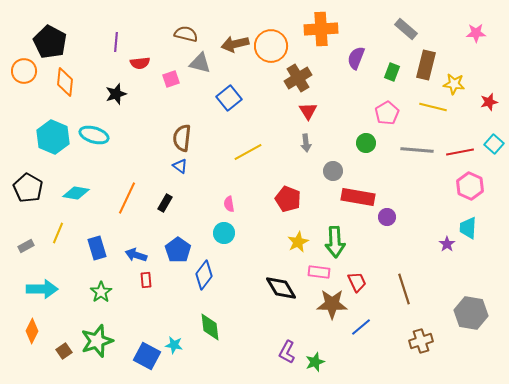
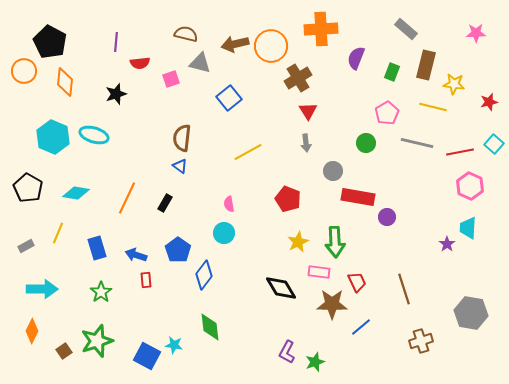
gray line at (417, 150): moved 7 px up; rotated 8 degrees clockwise
